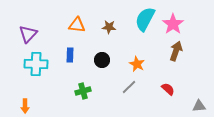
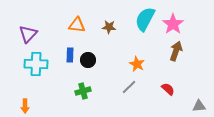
black circle: moved 14 px left
